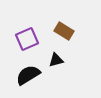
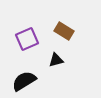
black semicircle: moved 4 px left, 6 px down
